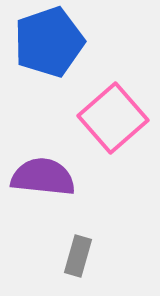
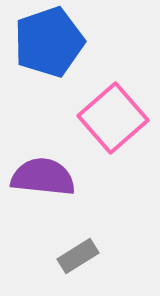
gray rectangle: rotated 42 degrees clockwise
